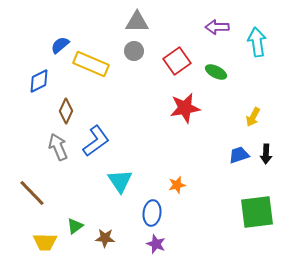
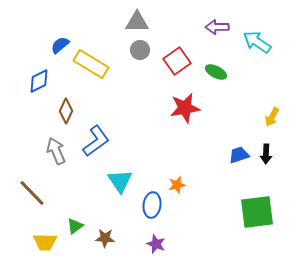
cyan arrow: rotated 48 degrees counterclockwise
gray circle: moved 6 px right, 1 px up
yellow rectangle: rotated 8 degrees clockwise
yellow arrow: moved 19 px right
gray arrow: moved 2 px left, 4 px down
blue ellipse: moved 8 px up
